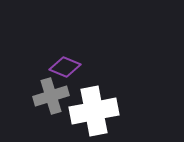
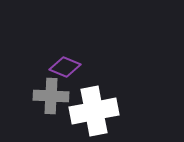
gray cross: rotated 20 degrees clockwise
